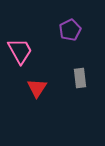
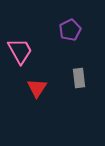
gray rectangle: moved 1 px left
